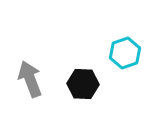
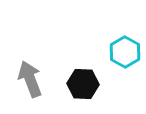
cyan hexagon: moved 1 px up; rotated 12 degrees counterclockwise
